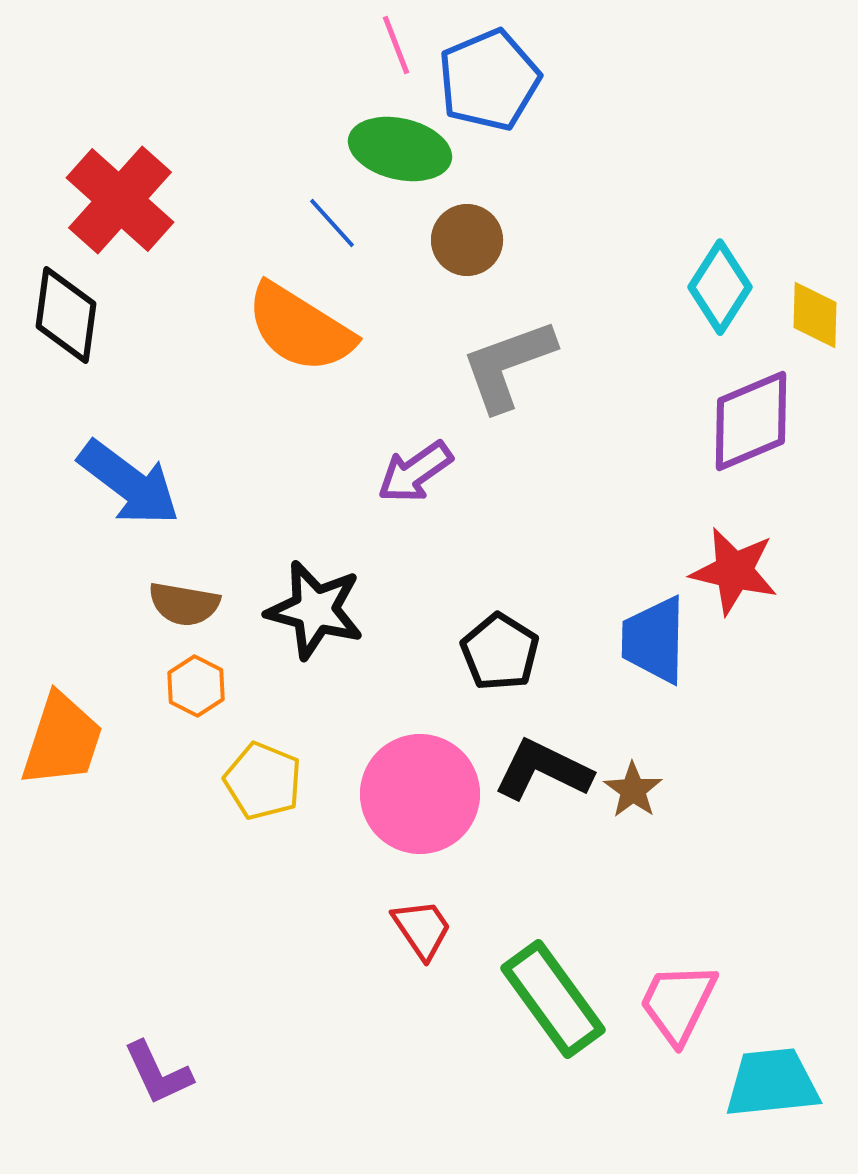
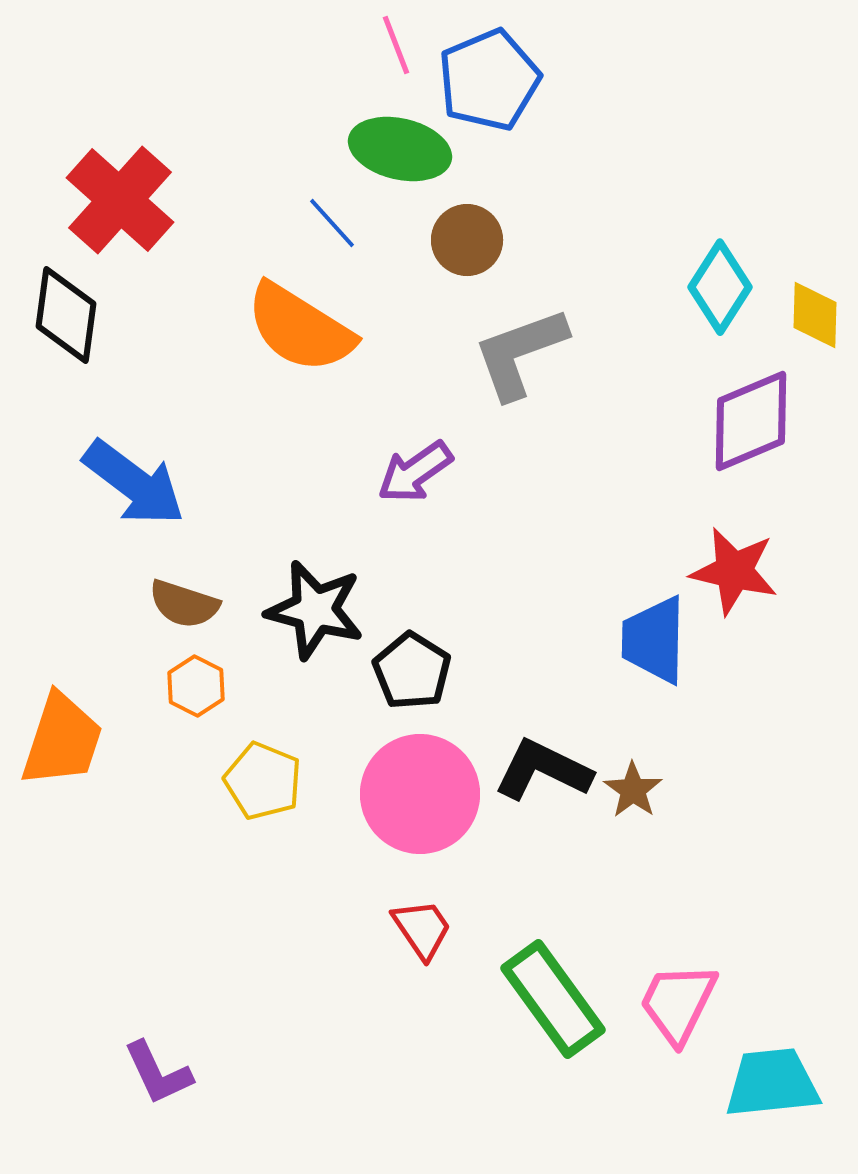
gray L-shape: moved 12 px right, 12 px up
blue arrow: moved 5 px right
brown semicircle: rotated 8 degrees clockwise
black pentagon: moved 88 px left, 19 px down
